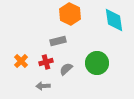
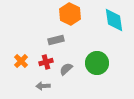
gray rectangle: moved 2 px left, 1 px up
